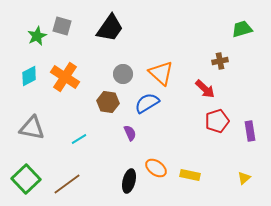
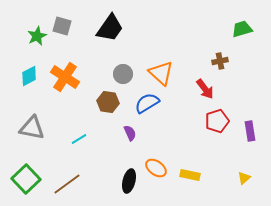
red arrow: rotated 10 degrees clockwise
